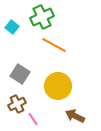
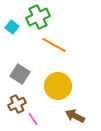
green cross: moved 4 px left
